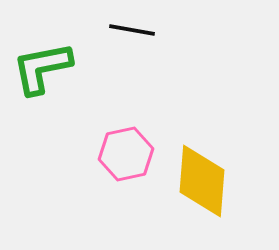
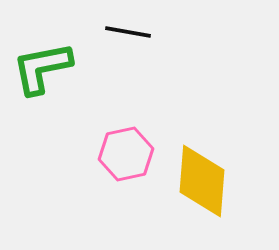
black line: moved 4 px left, 2 px down
